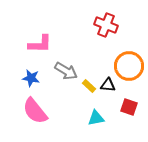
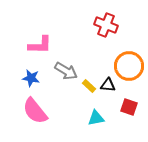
pink L-shape: moved 1 px down
